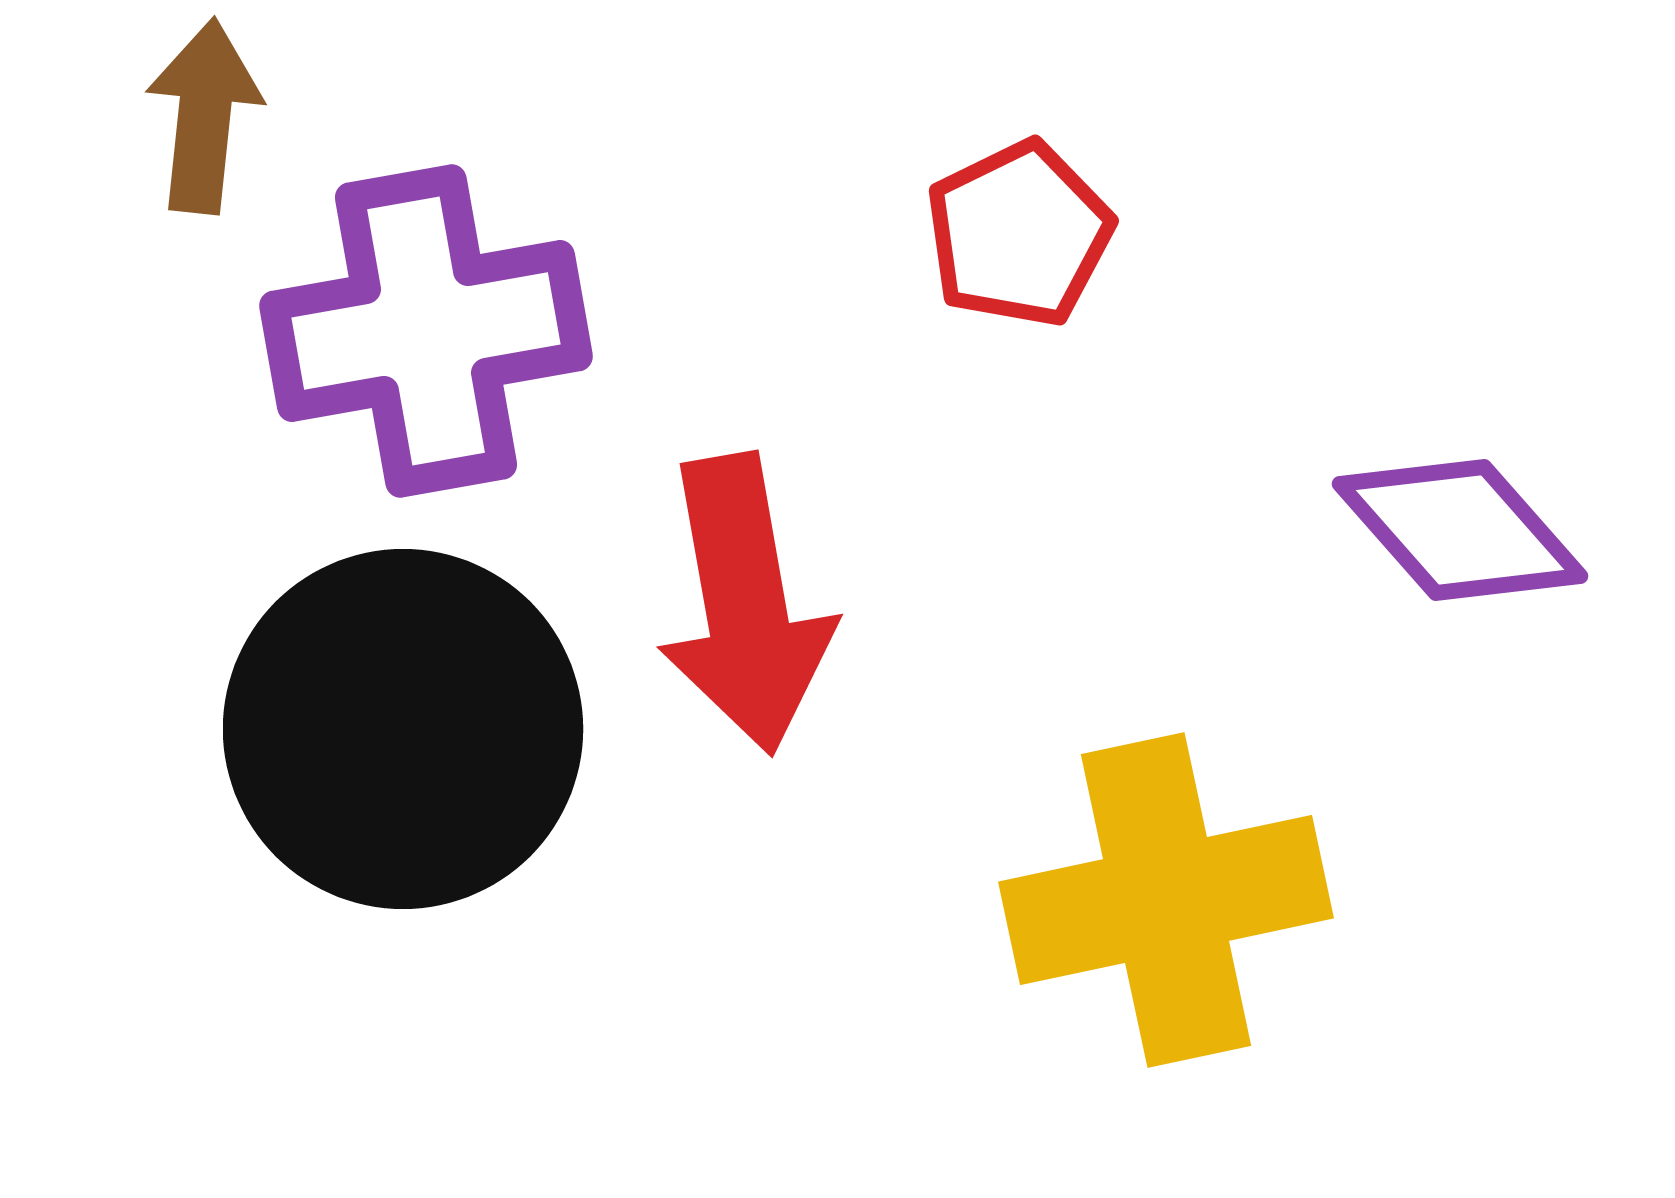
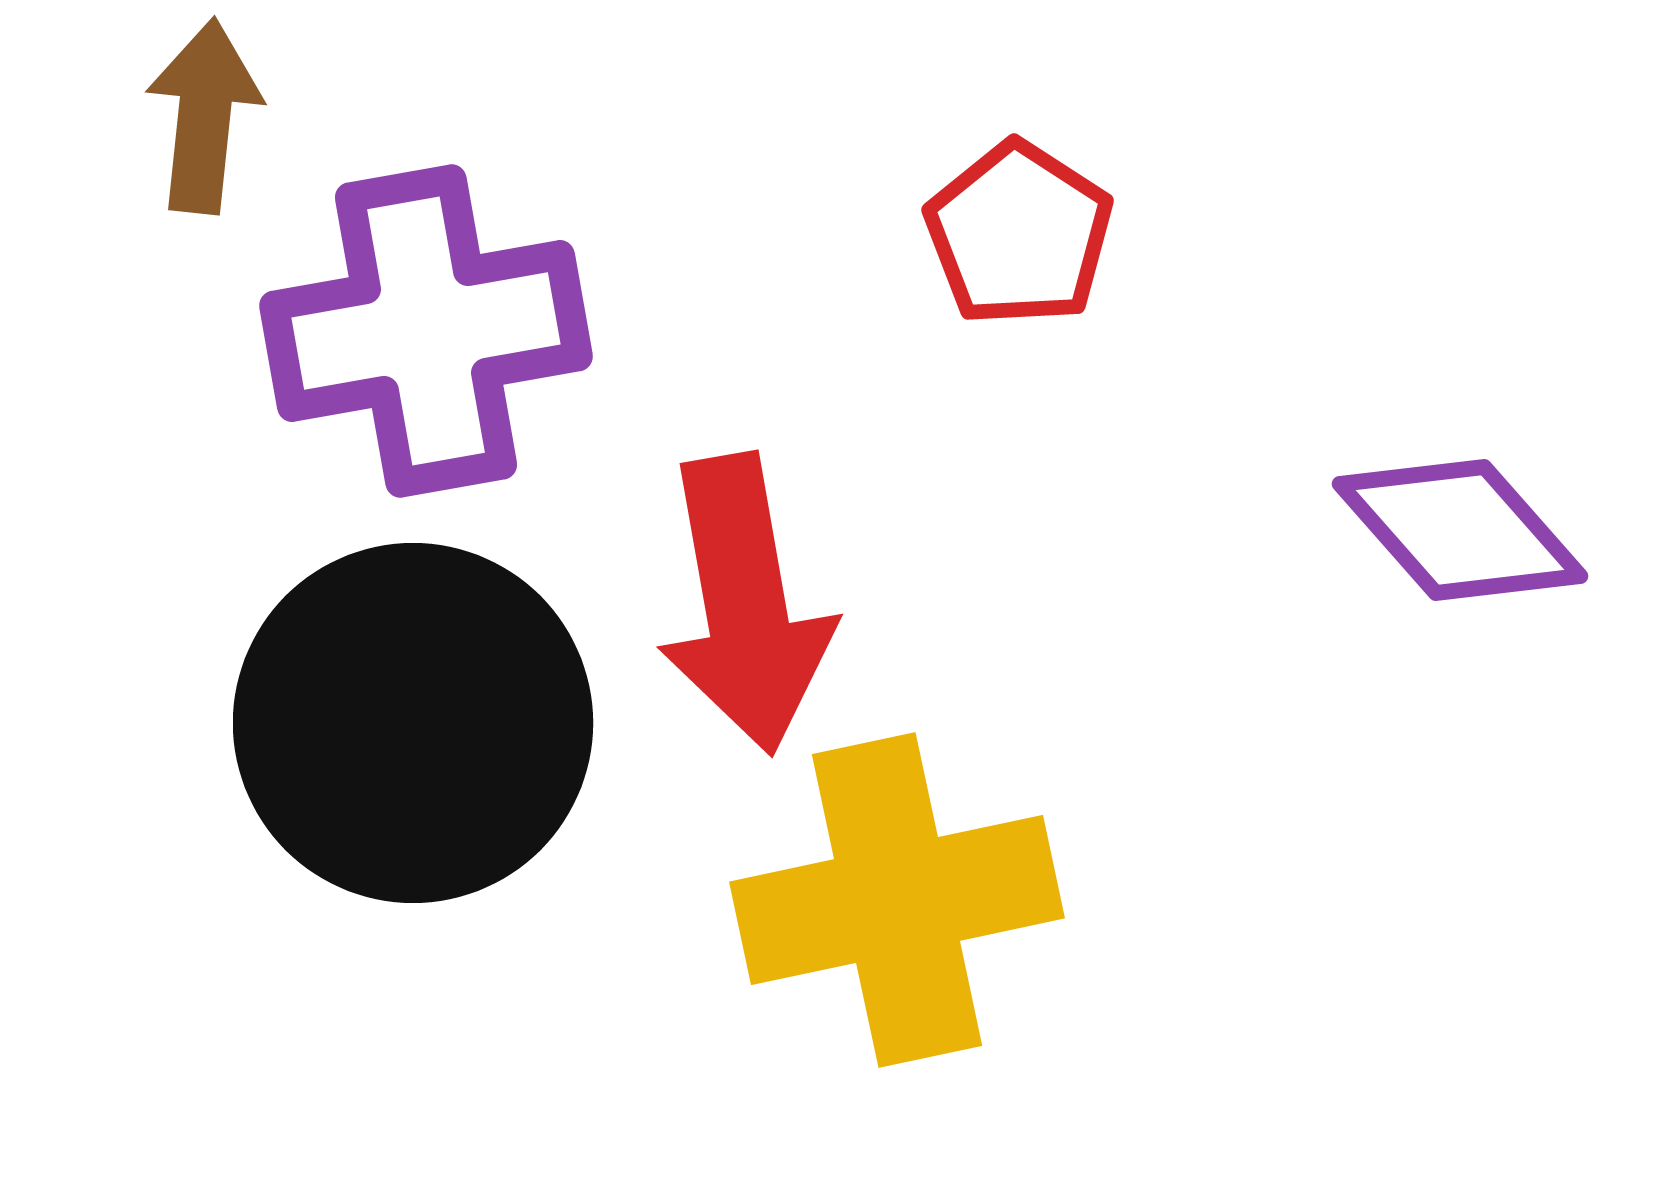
red pentagon: rotated 13 degrees counterclockwise
black circle: moved 10 px right, 6 px up
yellow cross: moved 269 px left
